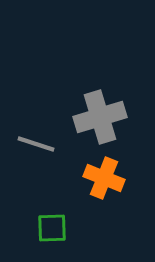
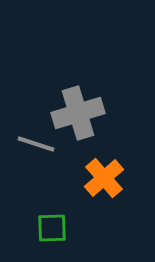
gray cross: moved 22 px left, 4 px up
orange cross: rotated 27 degrees clockwise
